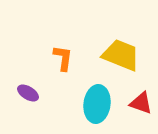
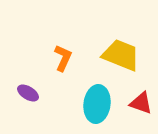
orange L-shape: rotated 16 degrees clockwise
